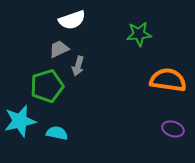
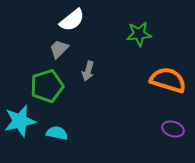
white semicircle: rotated 20 degrees counterclockwise
gray trapezoid: rotated 20 degrees counterclockwise
gray arrow: moved 10 px right, 5 px down
orange semicircle: rotated 9 degrees clockwise
